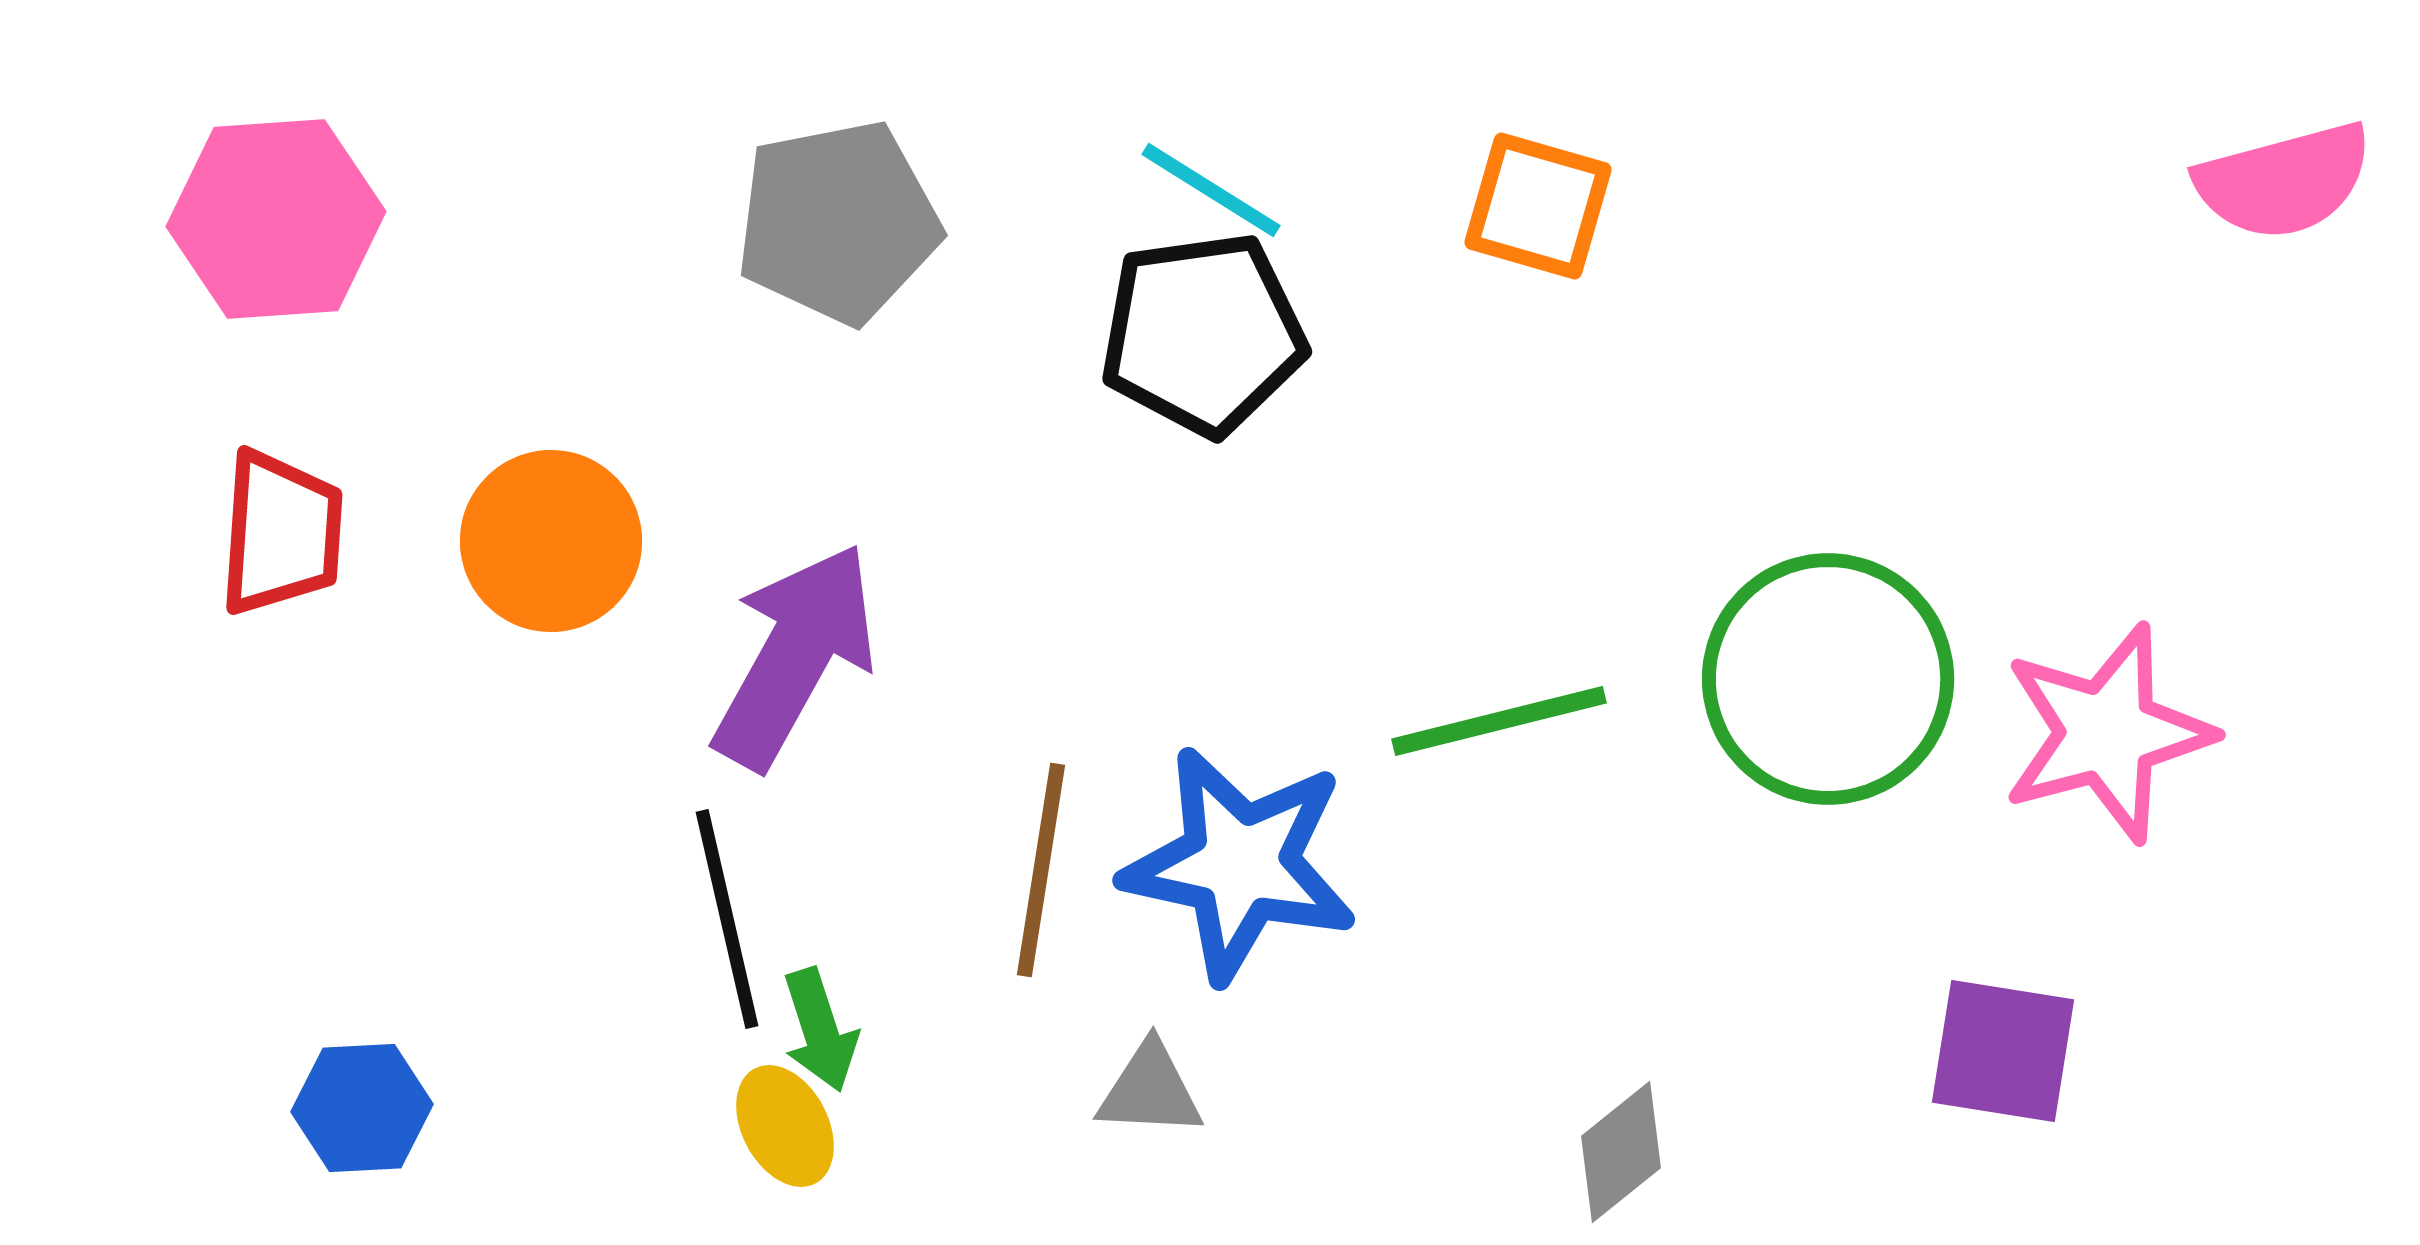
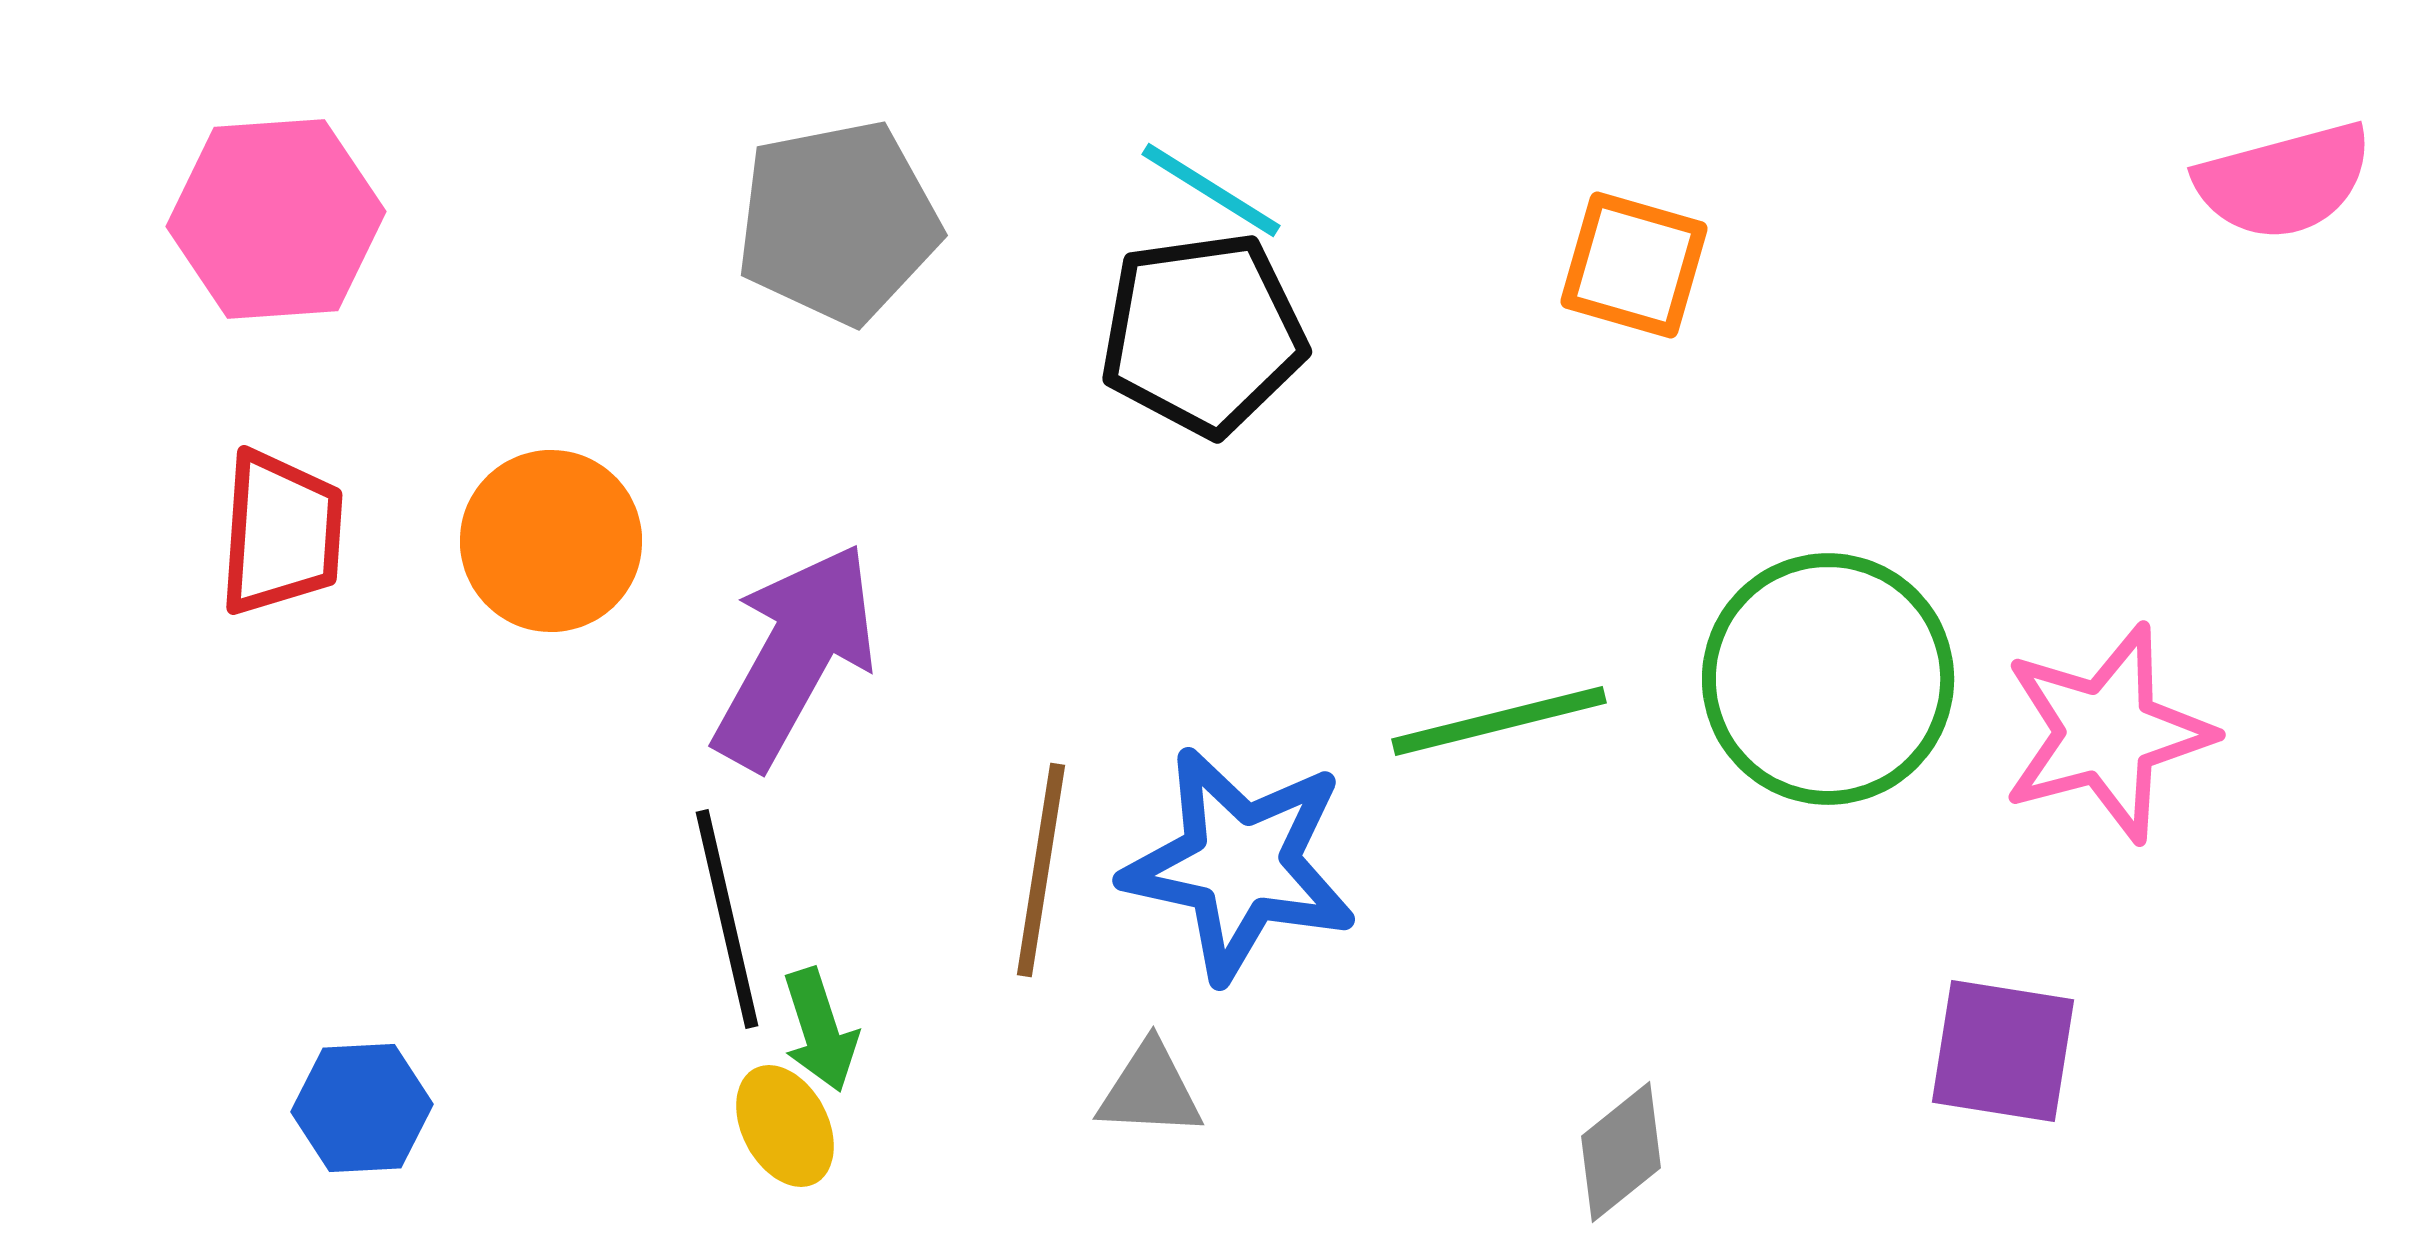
orange square: moved 96 px right, 59 px down
